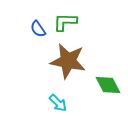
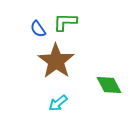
brown star: moved 12 px left; rotated 24 degrees clockwise
green diamond: moved 1 px right
cyan arrow: rotated 96 degrees clockwise
